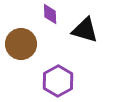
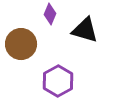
purple diamond: rotated 25 degrees clockwise
